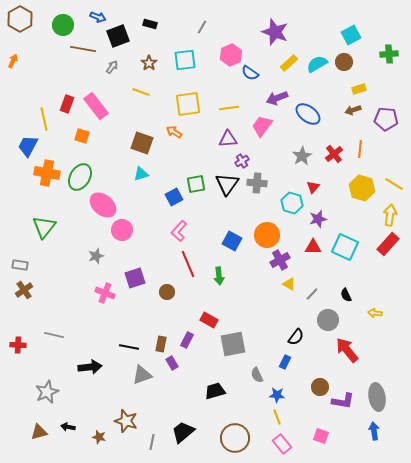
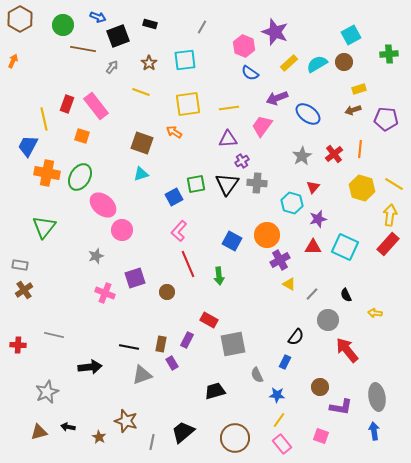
pink hexagon at (231, 55): moved 13 px right, 9 px up; rotated 15 degrees counterclockwise
purple L-shape at (343, 401): moved 2 px left, 6 px down
yellow line at (277, 417): moved 2 px right, 3 px down; rotated 56 degrees clockwise
brown star at (99, 437): rotated 16 degrees clockwise
